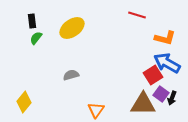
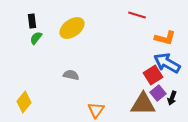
gray semicircle: rotated 28 degrees clockwise
purple square: moved 3 px left, 1 px up; rotated 14 degrees clockwise
